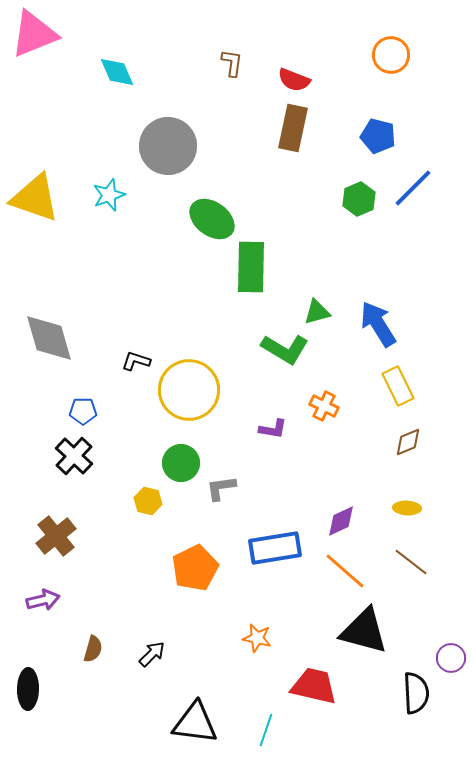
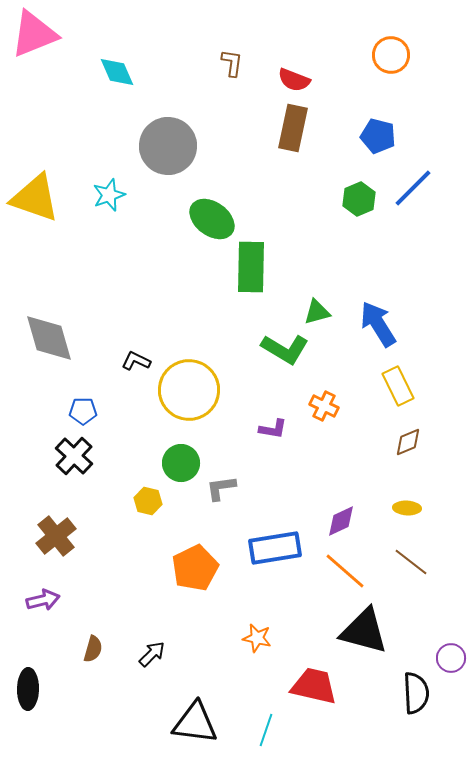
black L-shape at (136, 361): rotated 8 degrees clockwise
